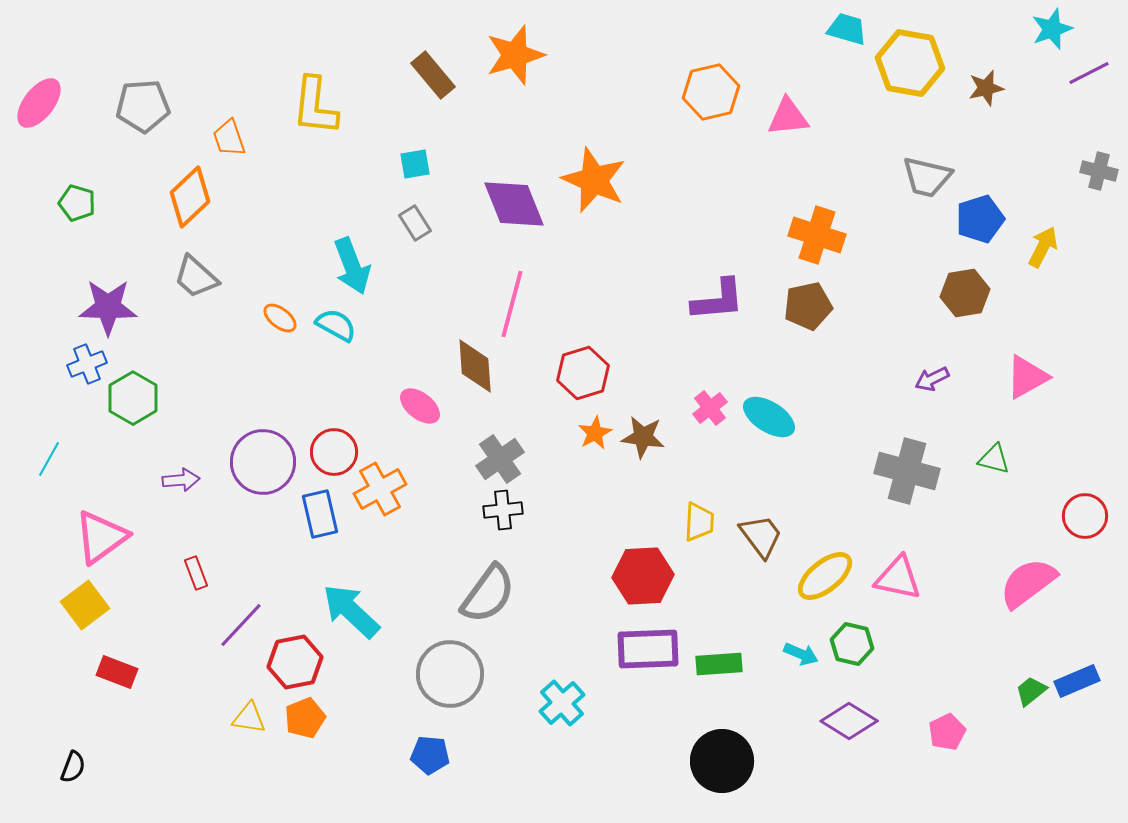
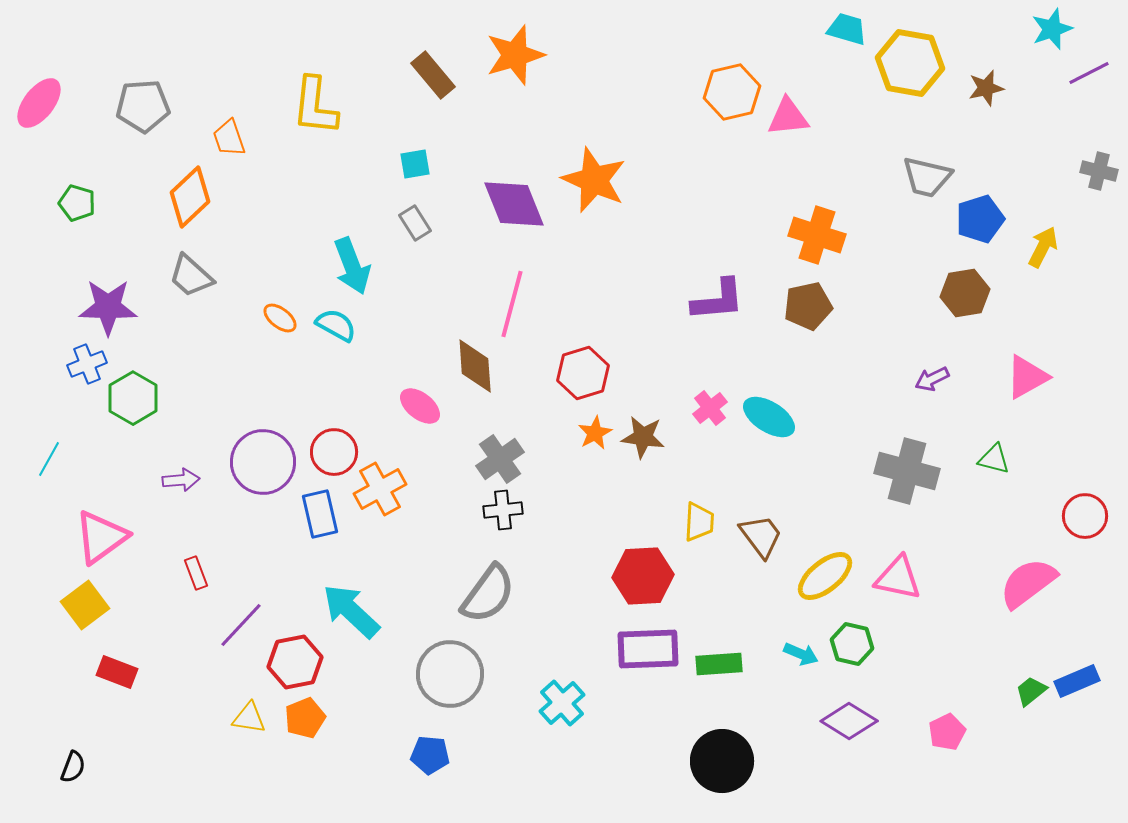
orange hexagon at (711, 92): moved 21 px right
gray trapezoid at (196, 277): moved 5 px left, 1 px up
